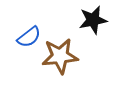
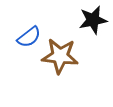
brown star: rotated 12 degrees clockwise
